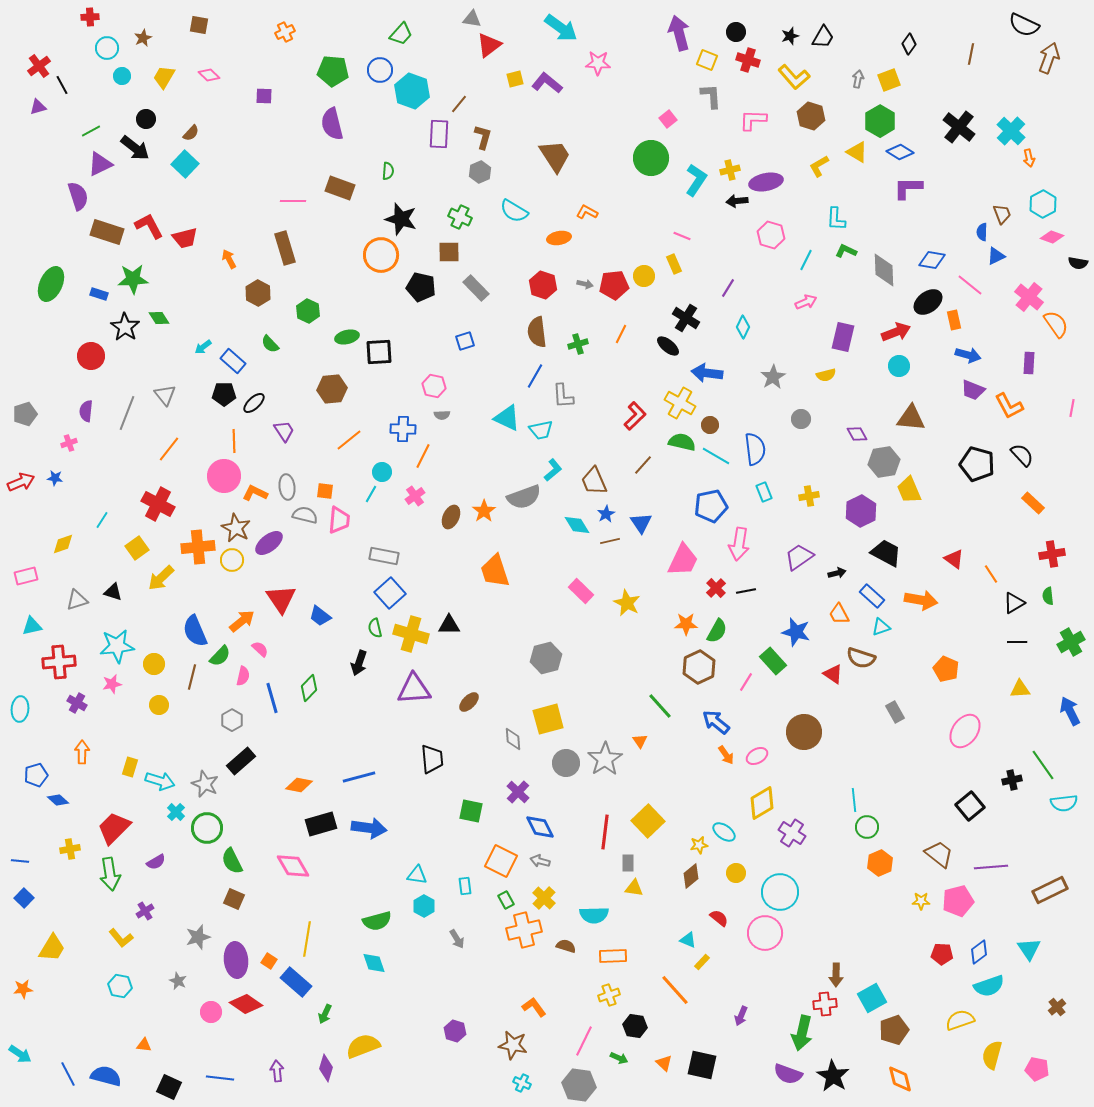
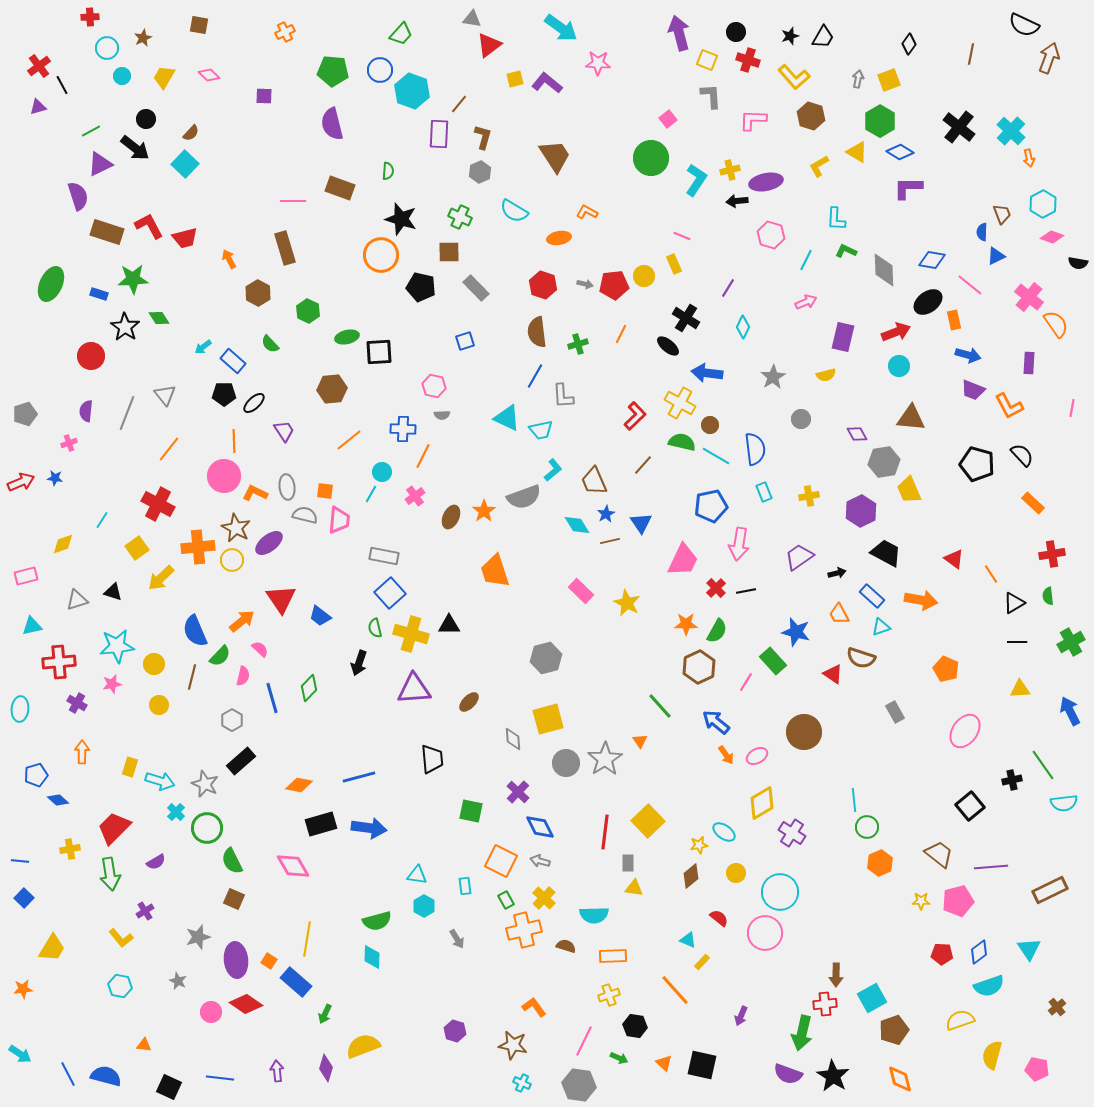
cyan diamond at (374, 963): moved 2 px left, 6 px up; rotated 20 degrees clockwise
